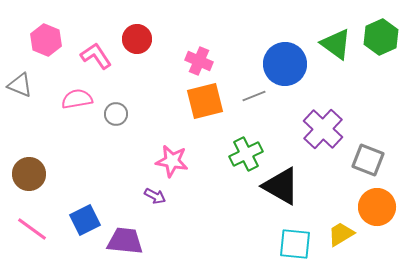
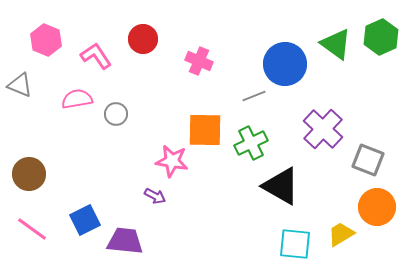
red circle: moved 6 px right
orange square: moved 29 px down; rotated 15 degrees clockwise
green cross: moved 5 px right, 11 px up
